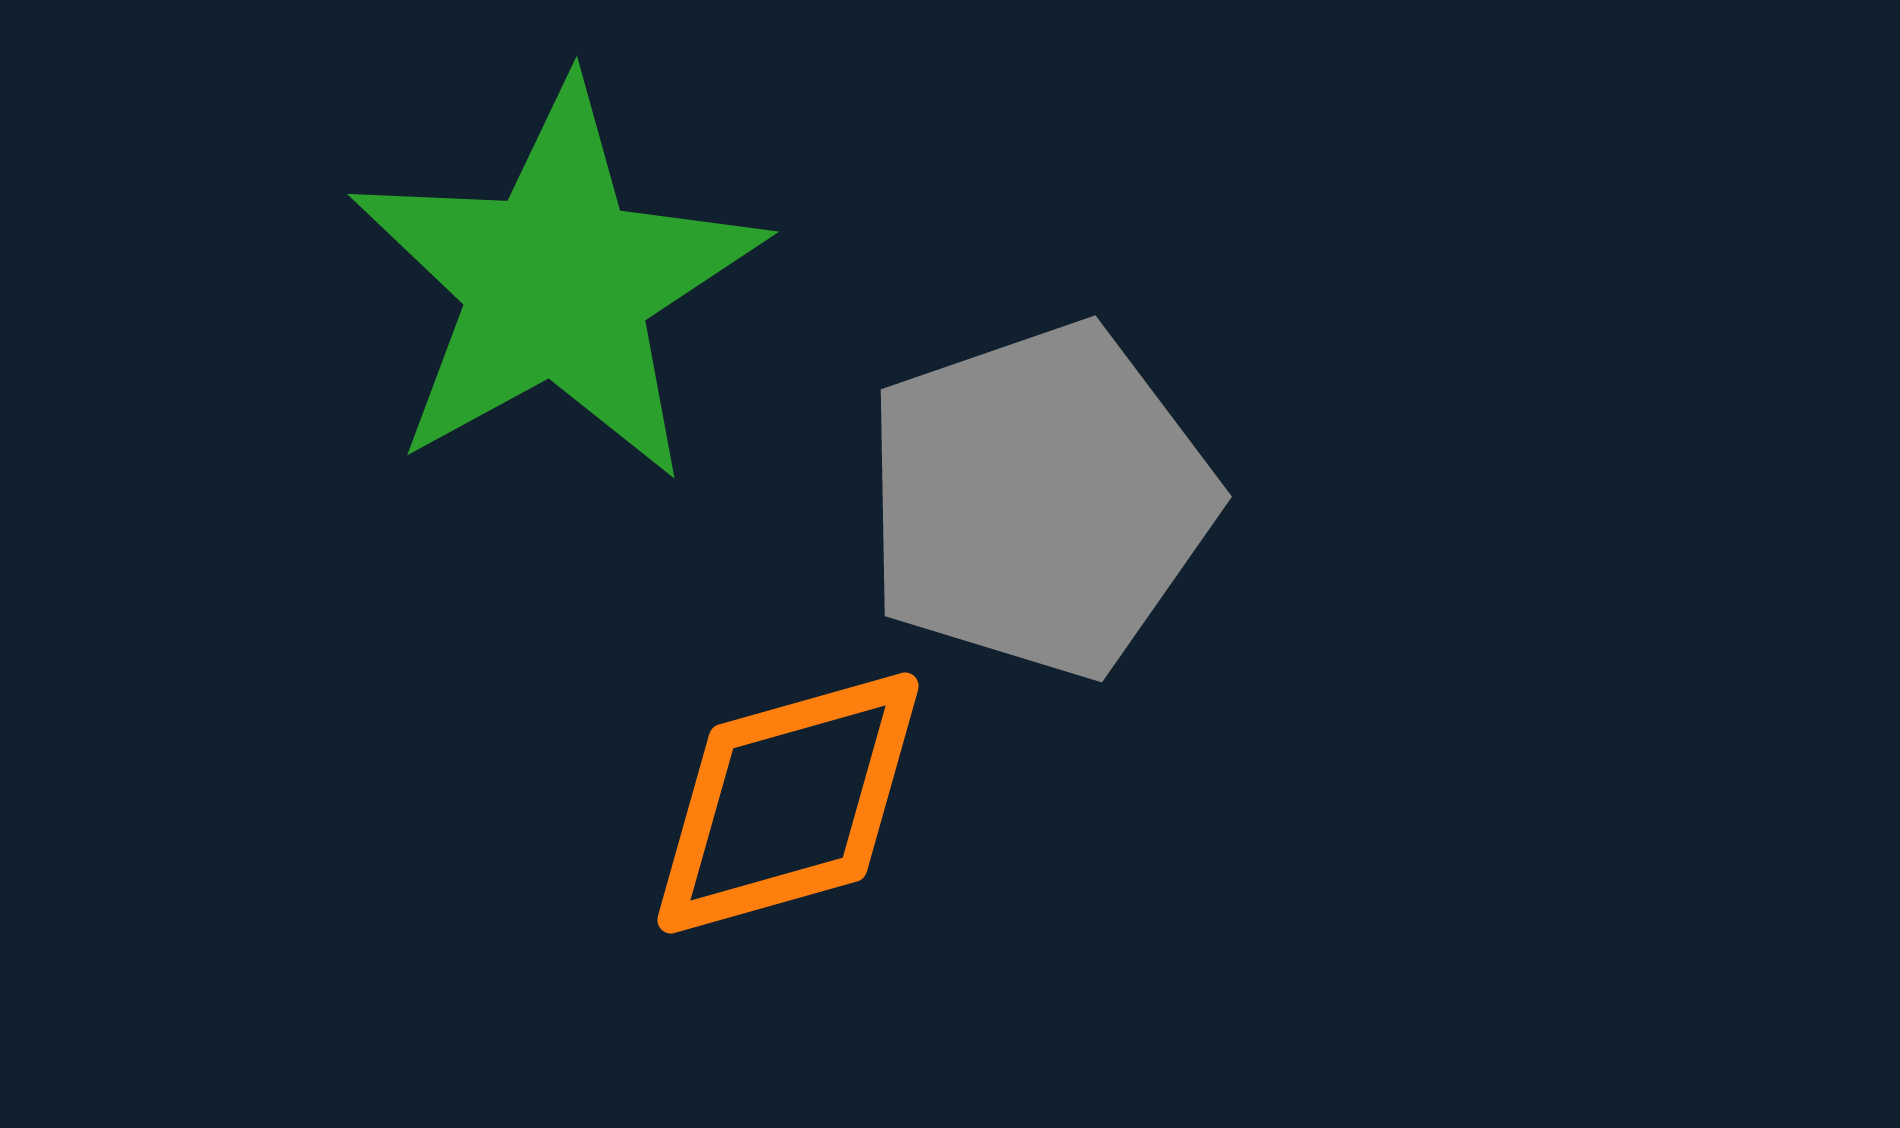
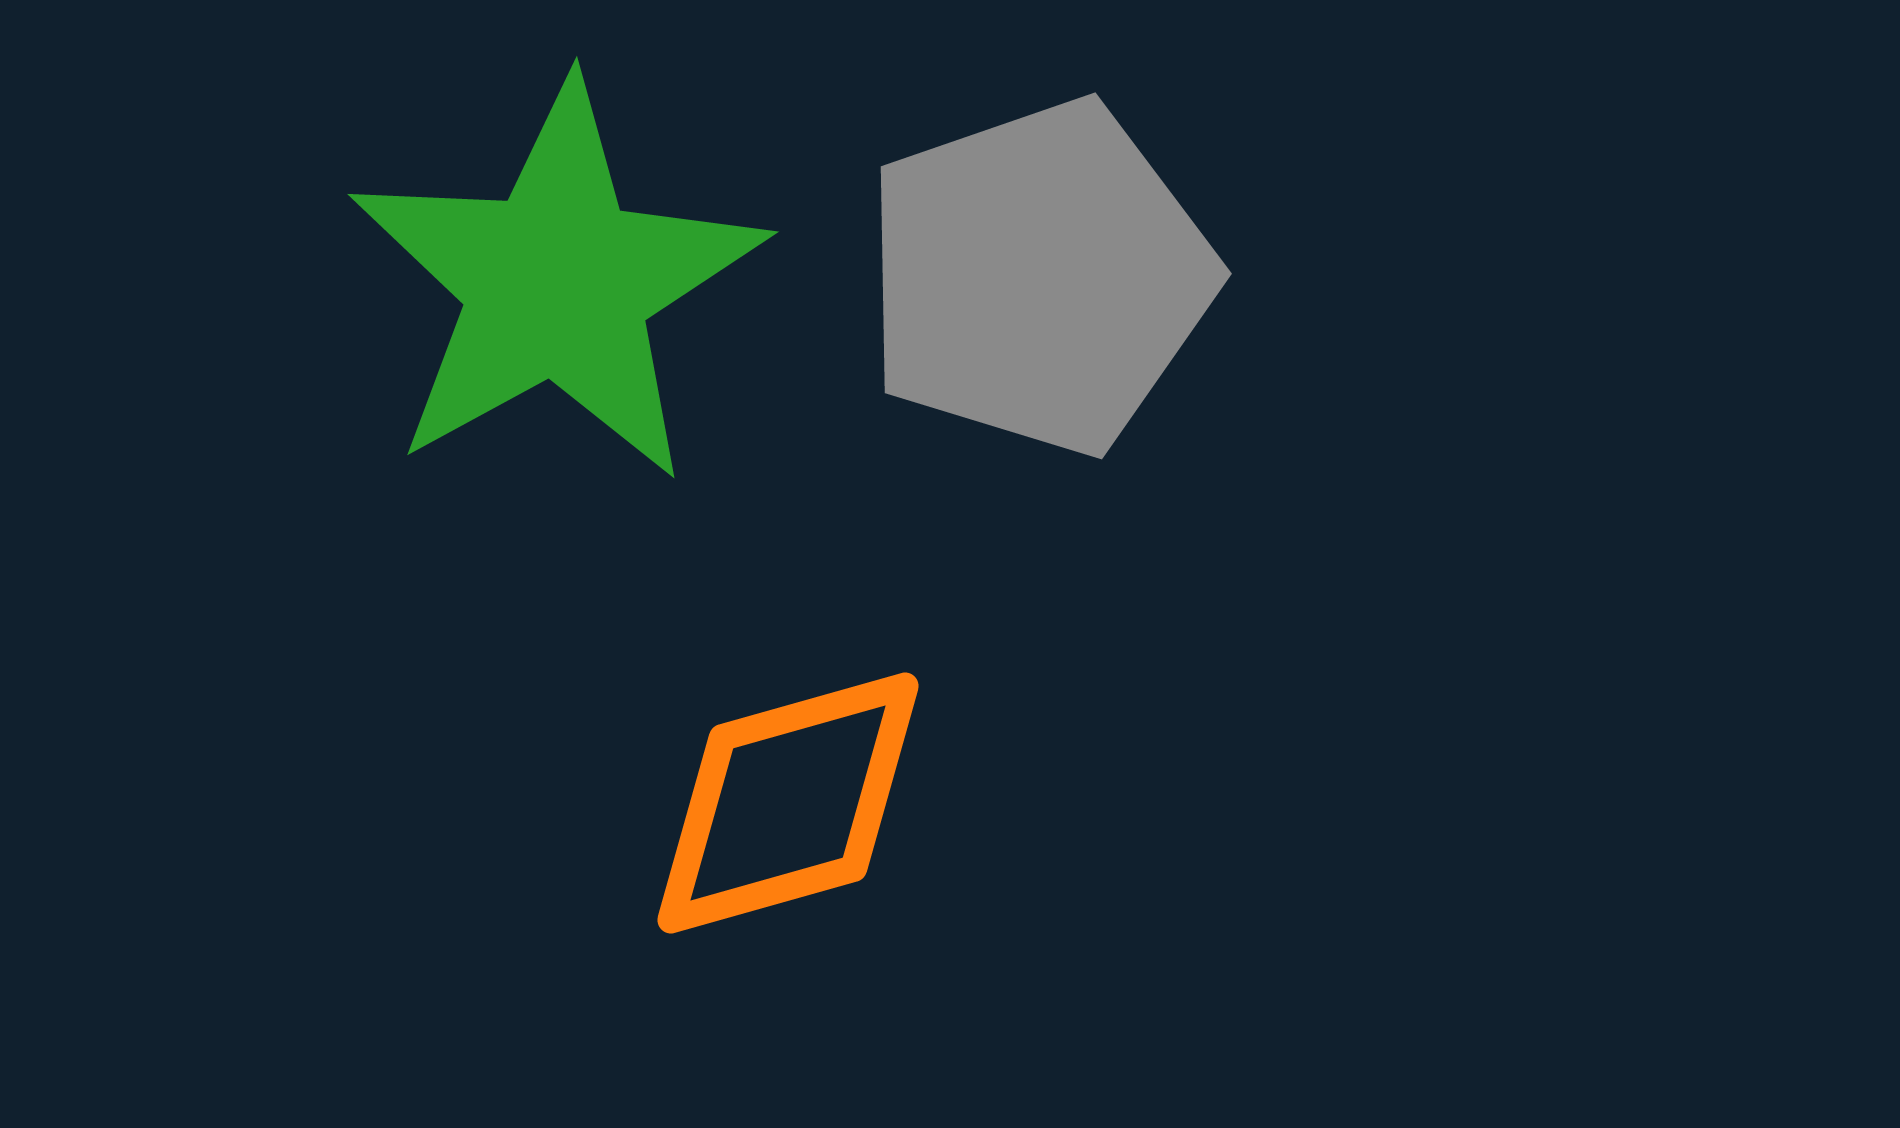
gray pentagon: moved 223 px up
